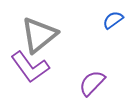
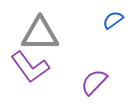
gray triangle: moved 1 px right, 1 px up; rotated 39 degrees clockwise
purple semicircle: moved 2 px right, 1 px up
